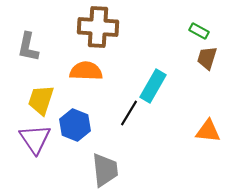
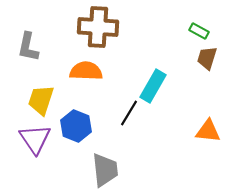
blue hexagon: moved 1 px right, 1 px down
